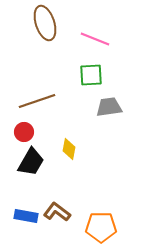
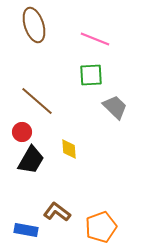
brown ellipse: moved 11 px left, 2 px down
brown line: rotated 60 degrees clockwise
gray trapezoid: moved 6 px right; rotated 52 degrees clockwise
red circle: moved 2 px left
yellow diamond: rotated 15 degrees counterclockwise
black trapezoid: moved 2 px up
blue rectangle: moved 14 px down
orange pentagon: rotated 20 degrees counterclockwise
